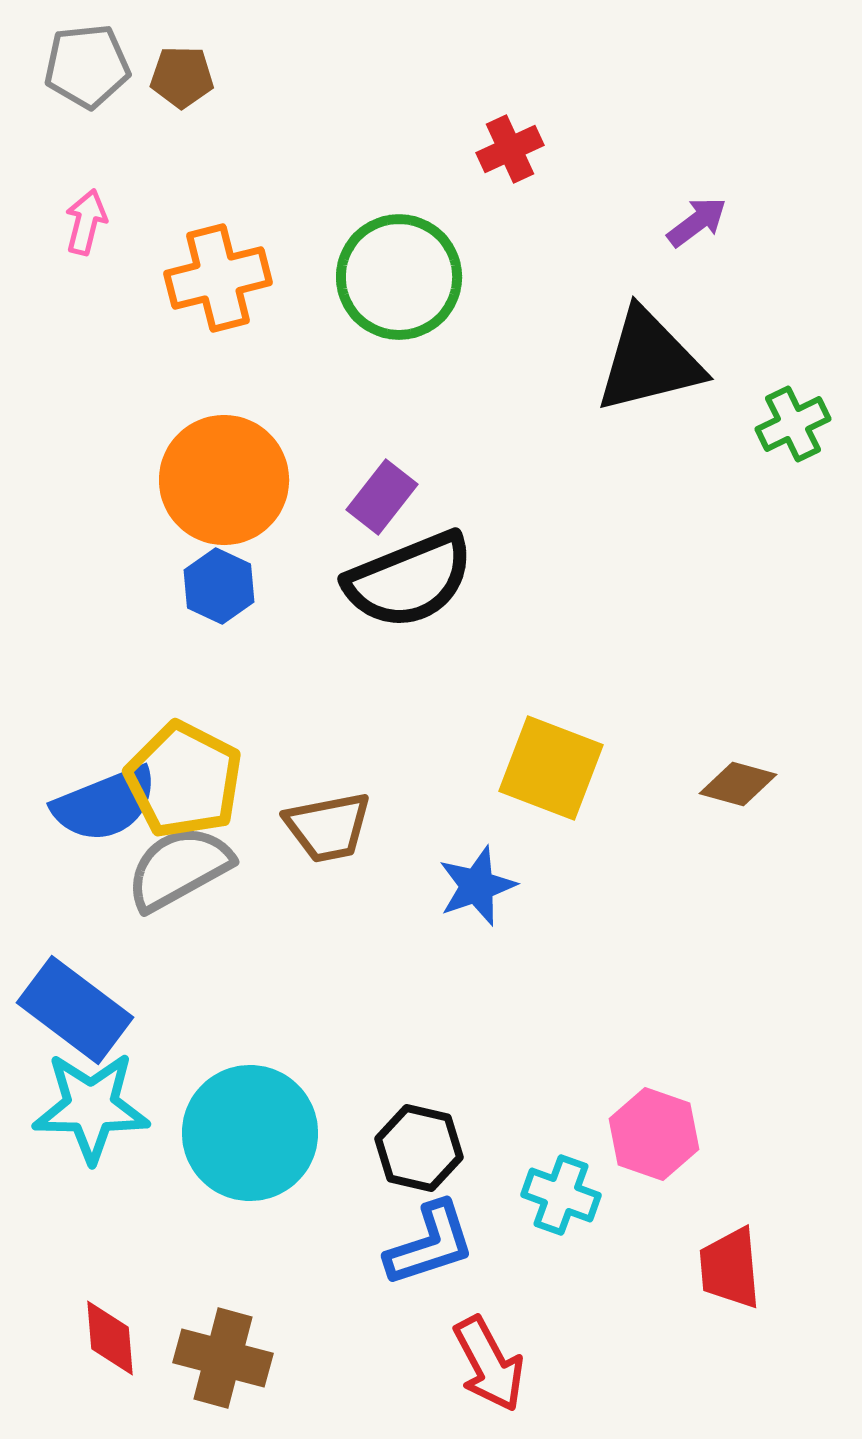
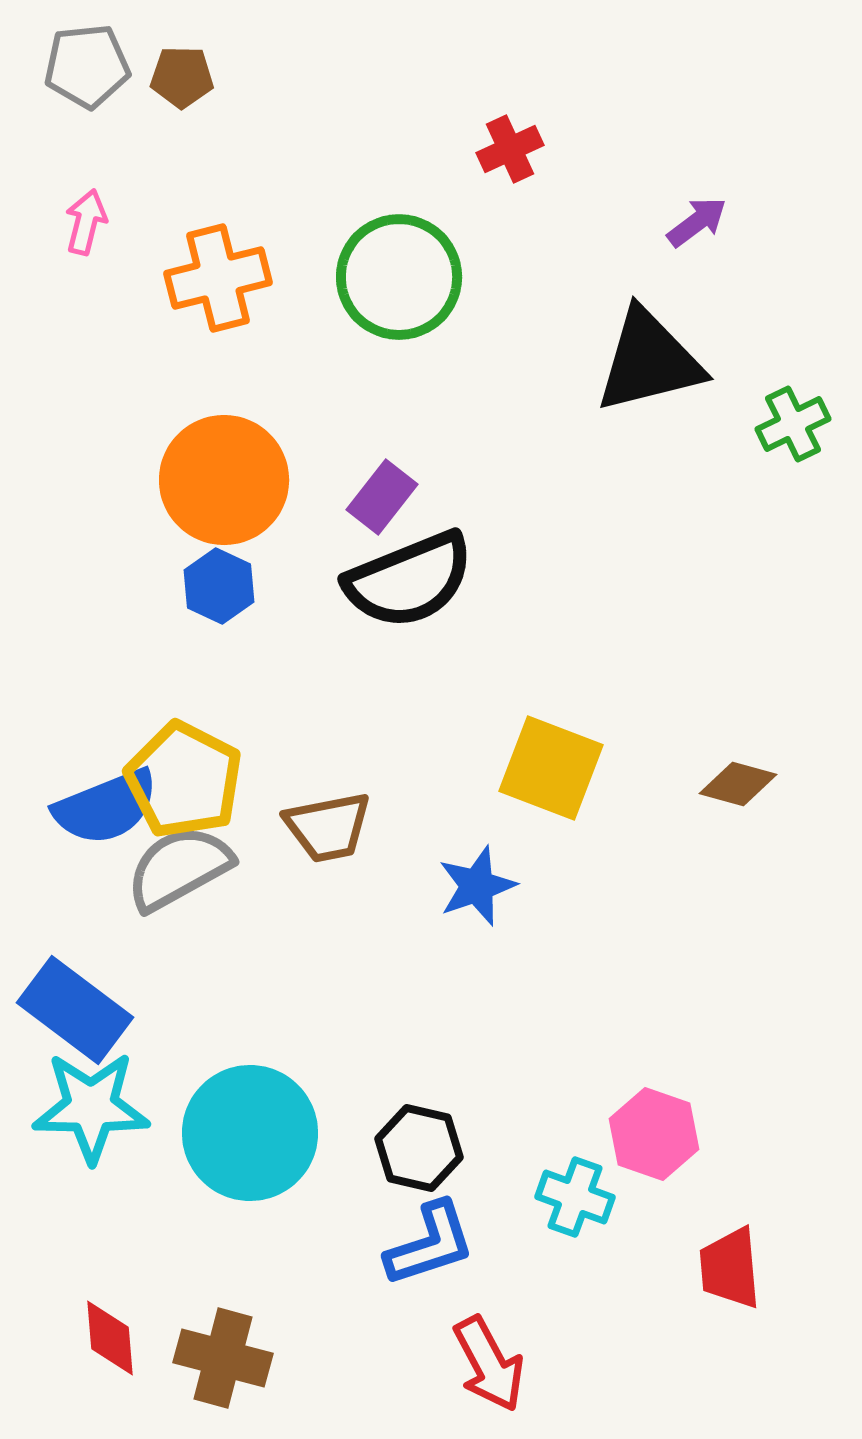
blue semicircle: moved 1 px right, 3 px down
cyan cross: moved 14 px right, 2 px down
